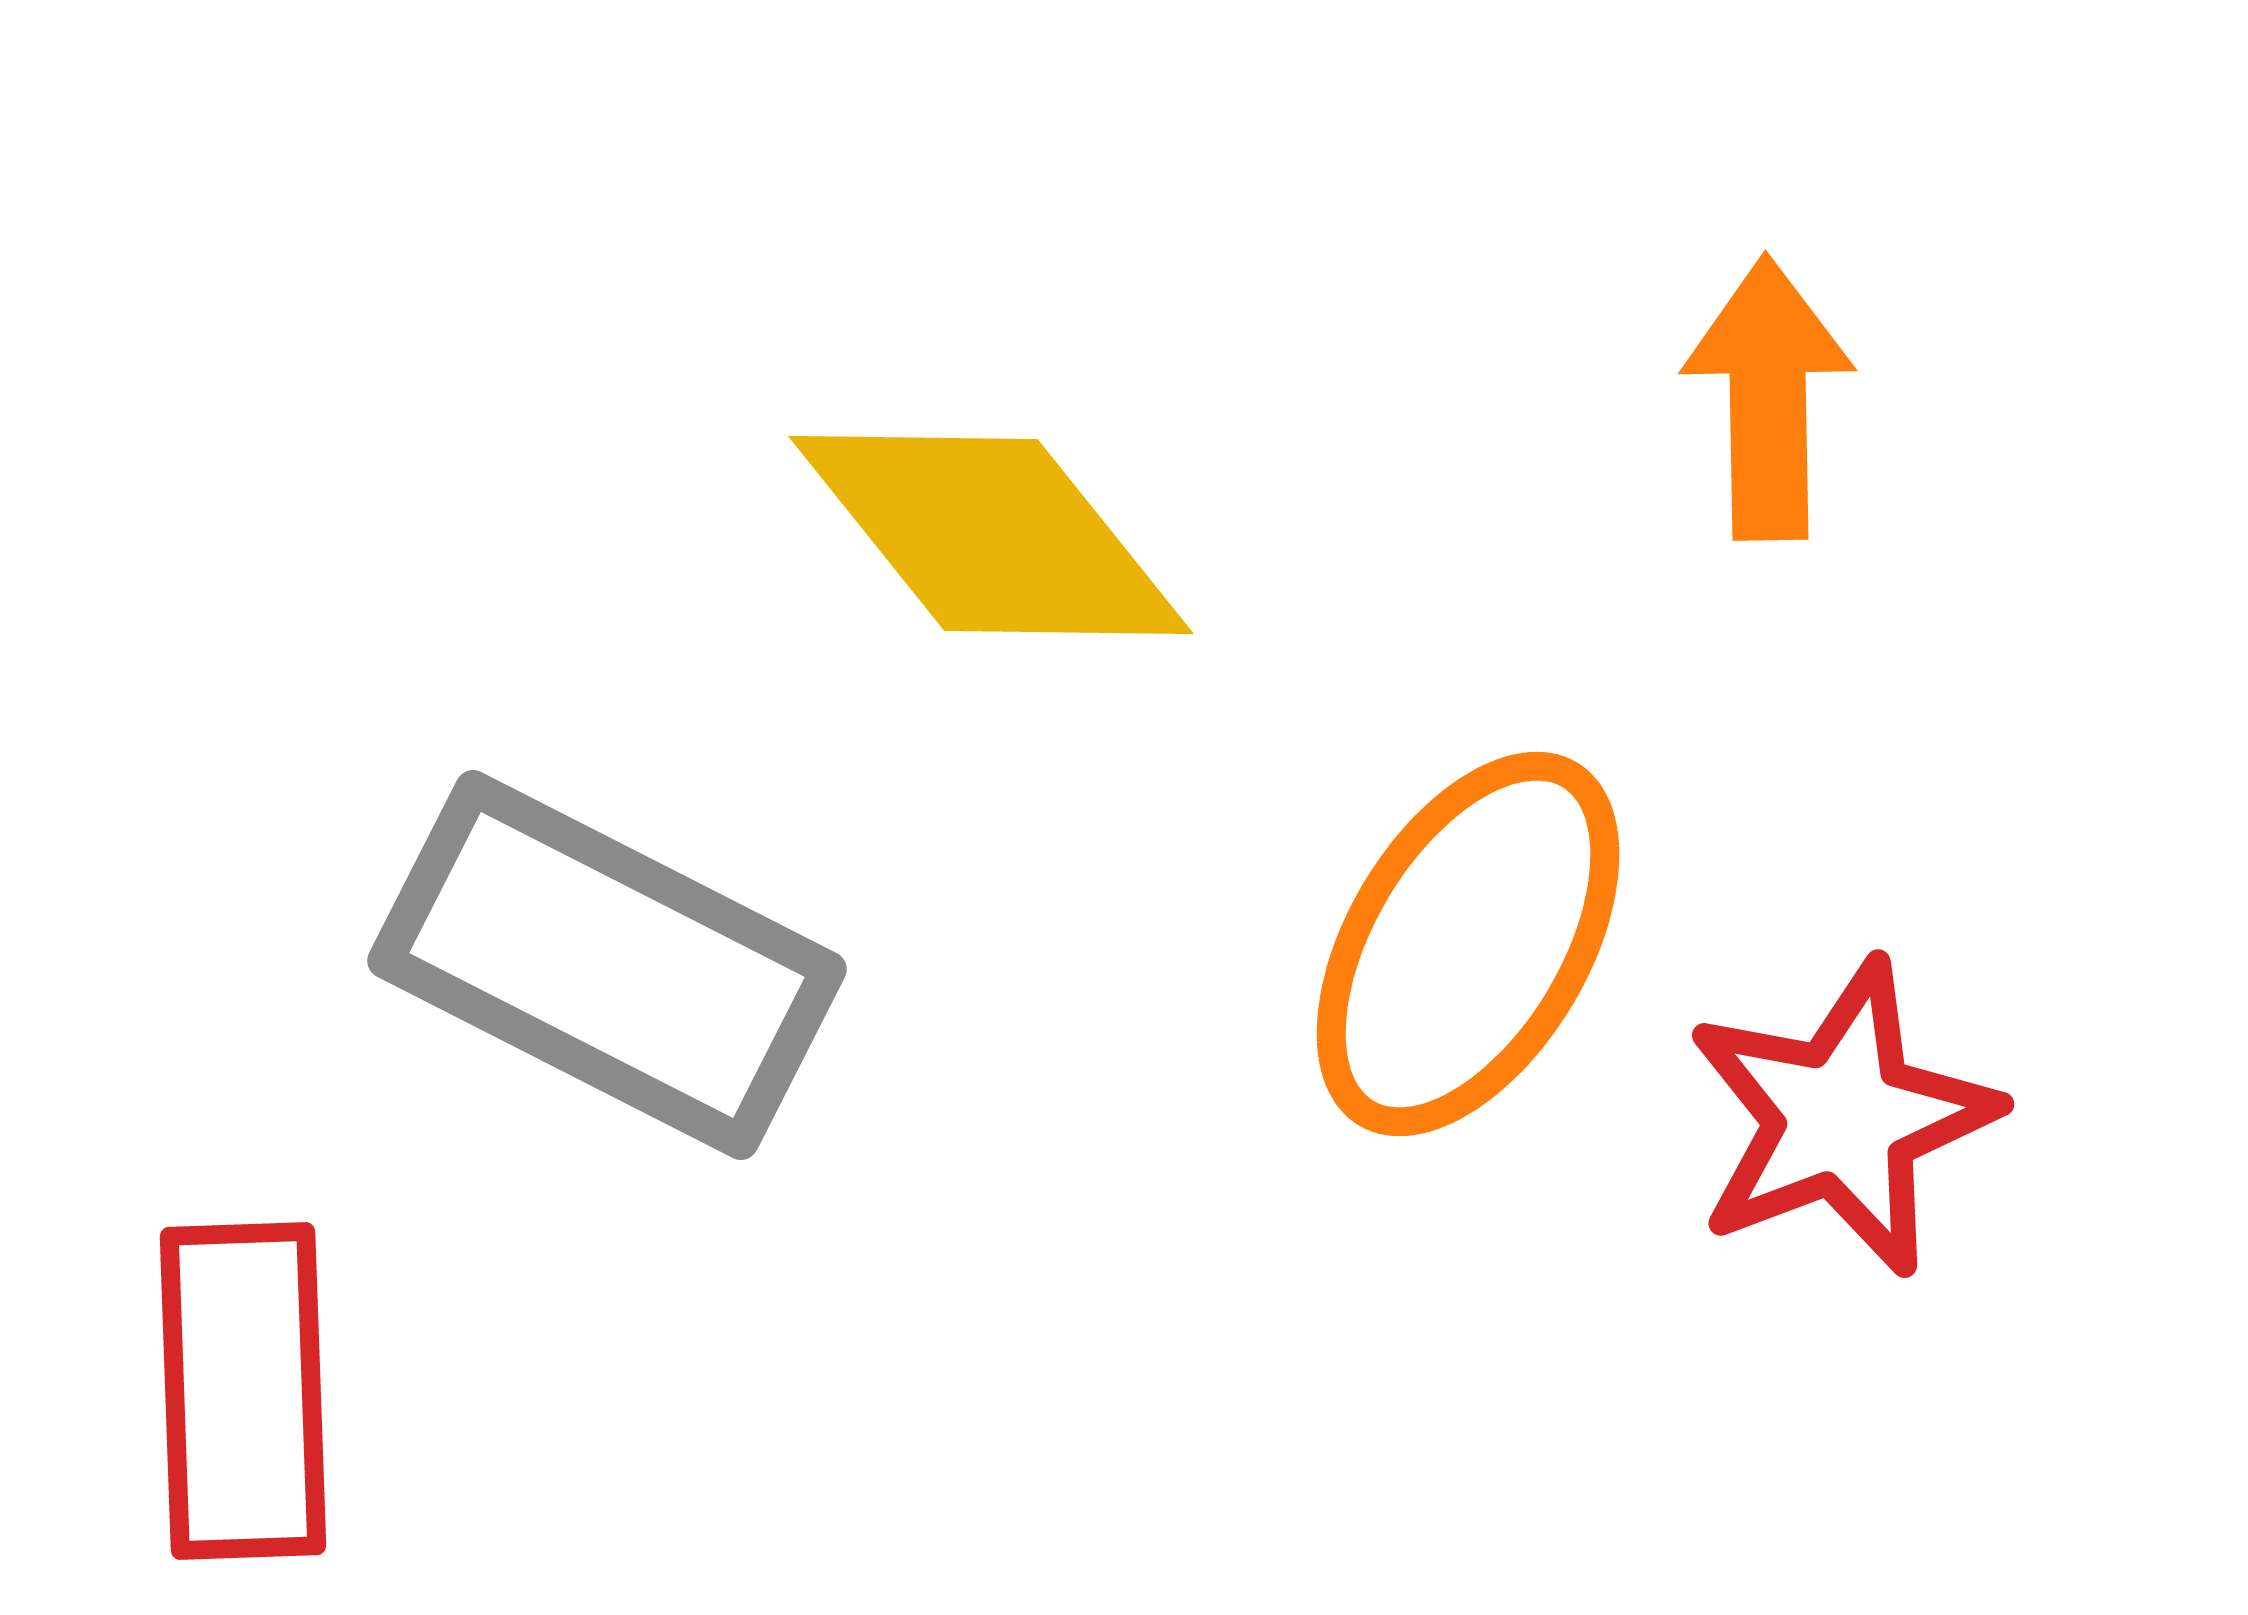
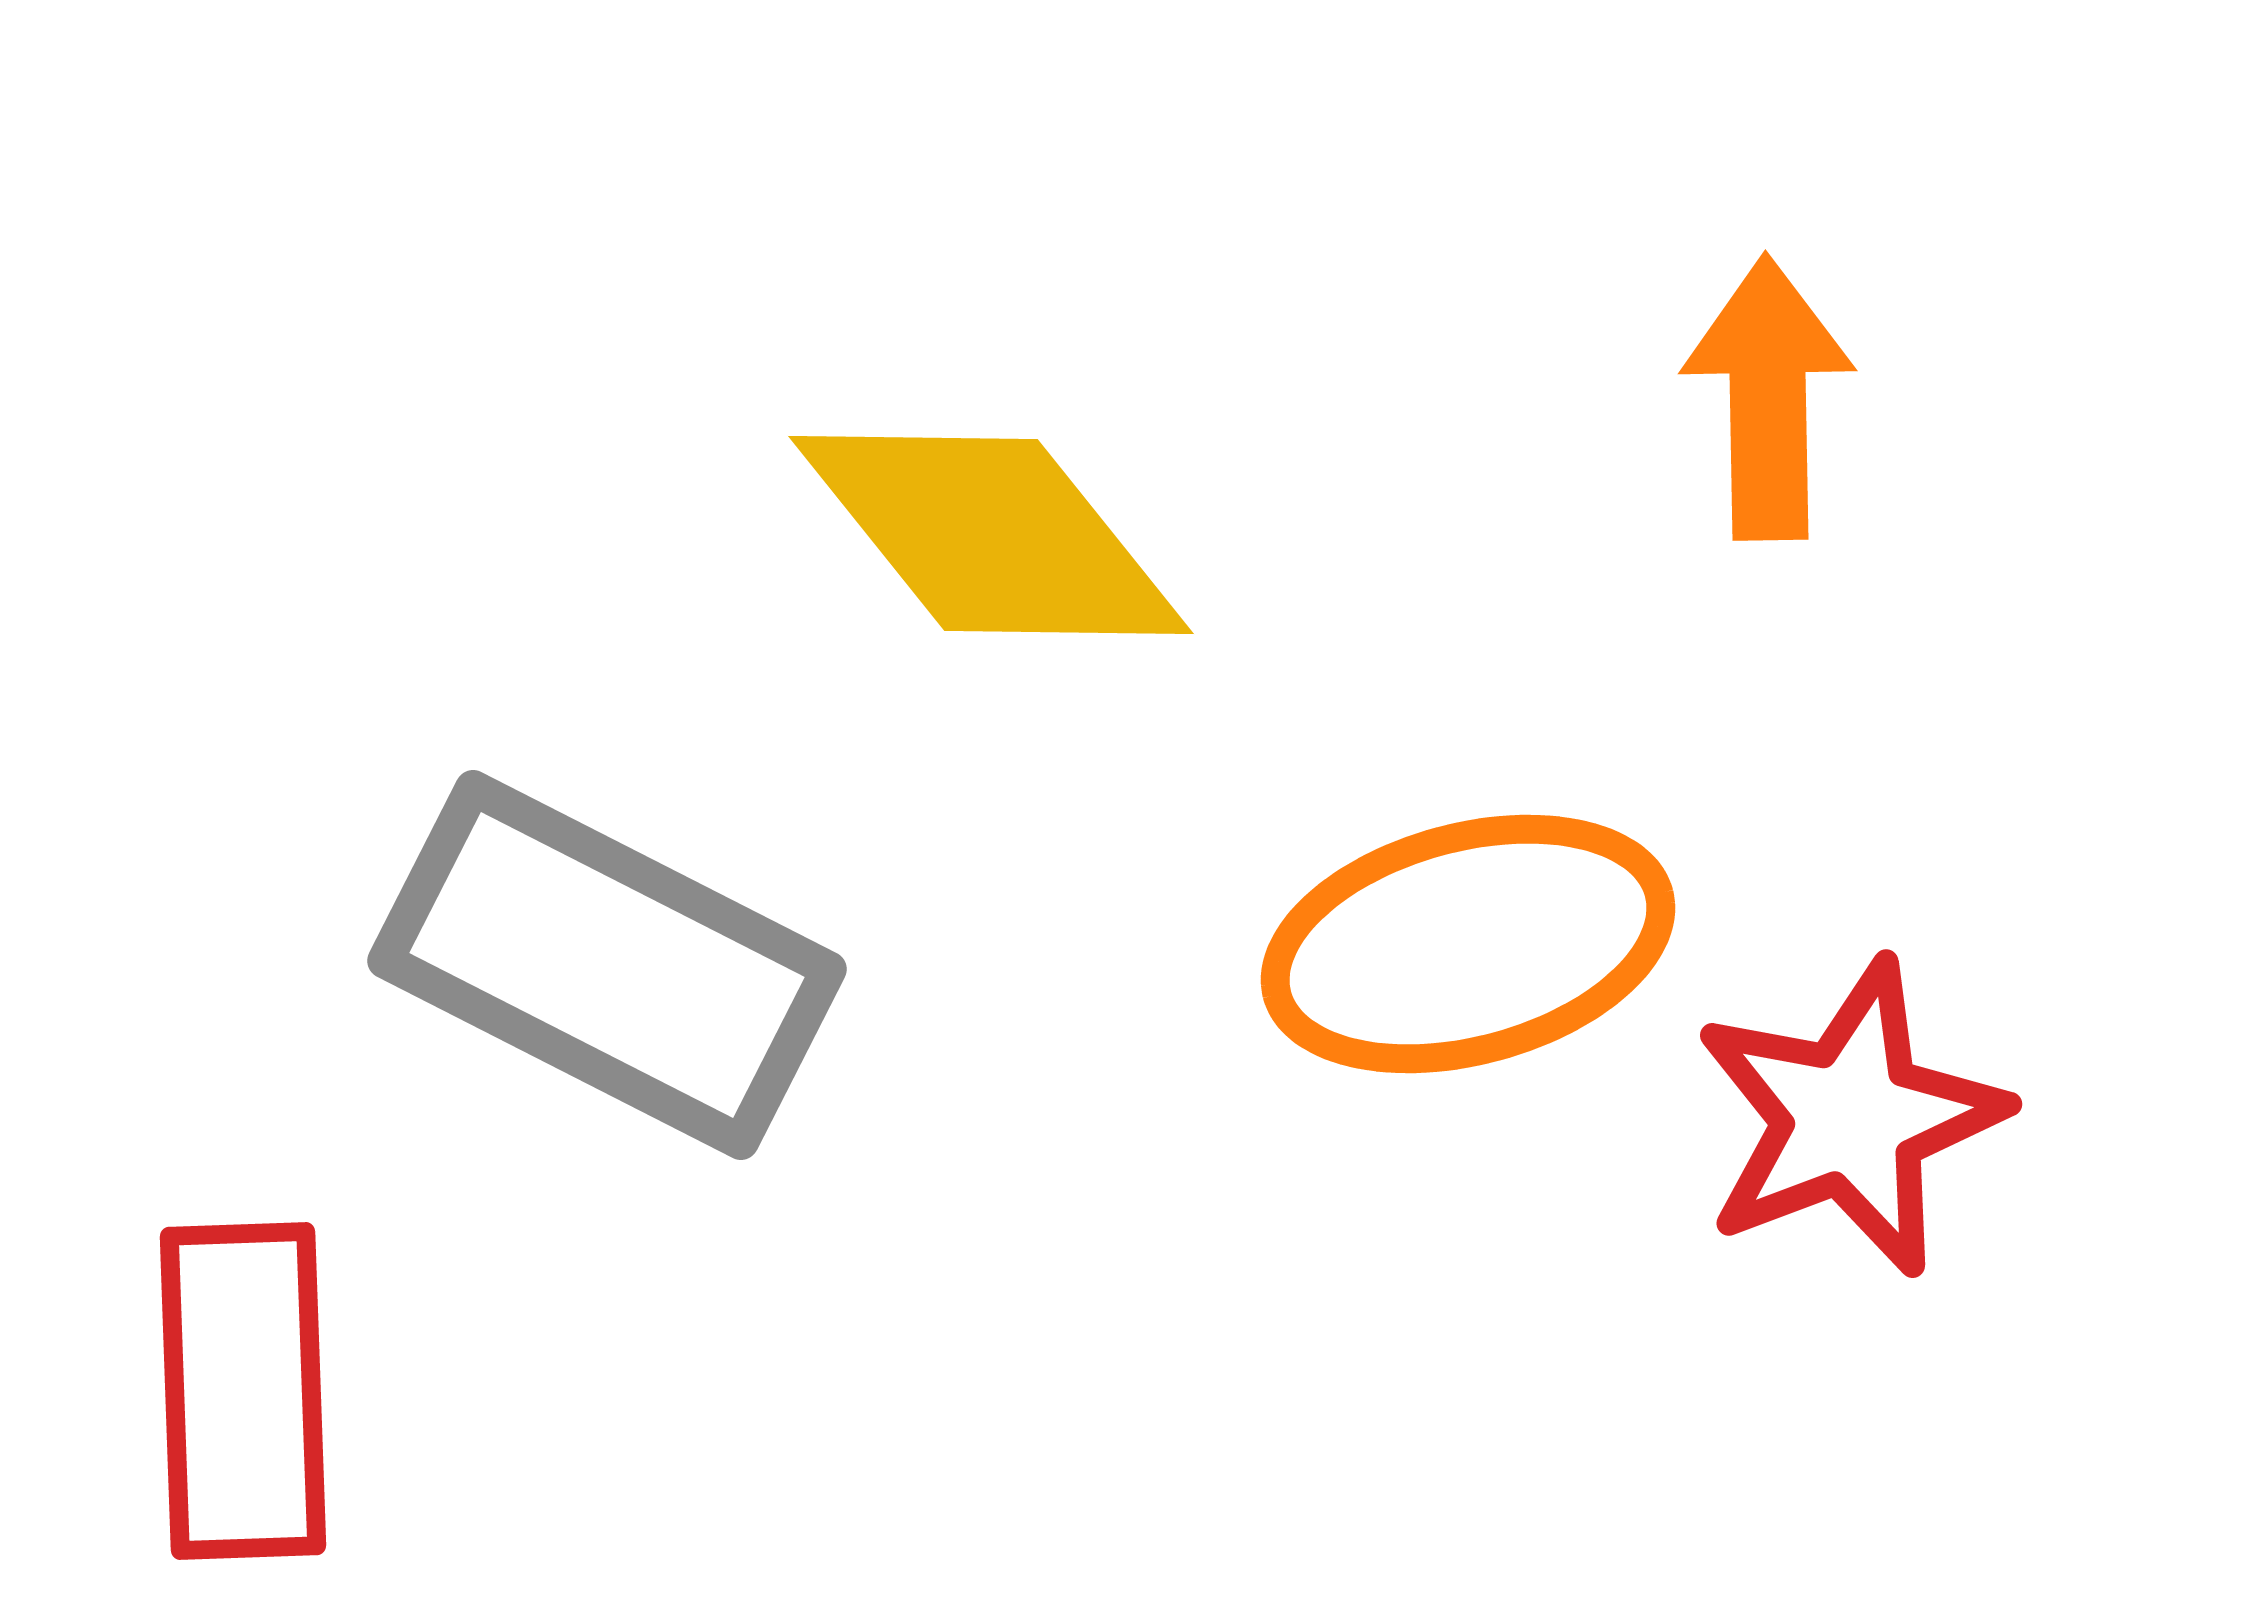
orange ellipse: rotated 44 degrees clockwise
red star: moved 8 px right
